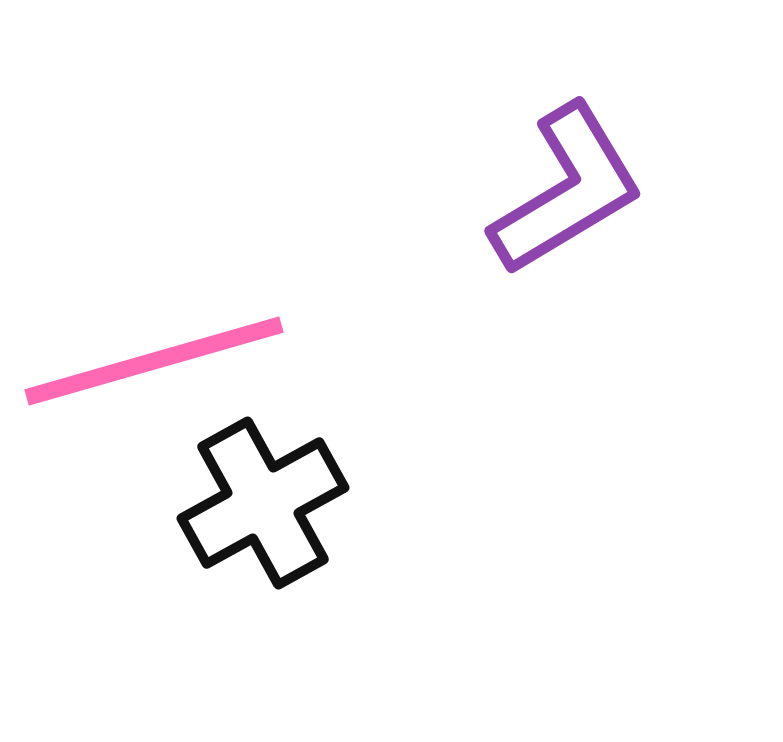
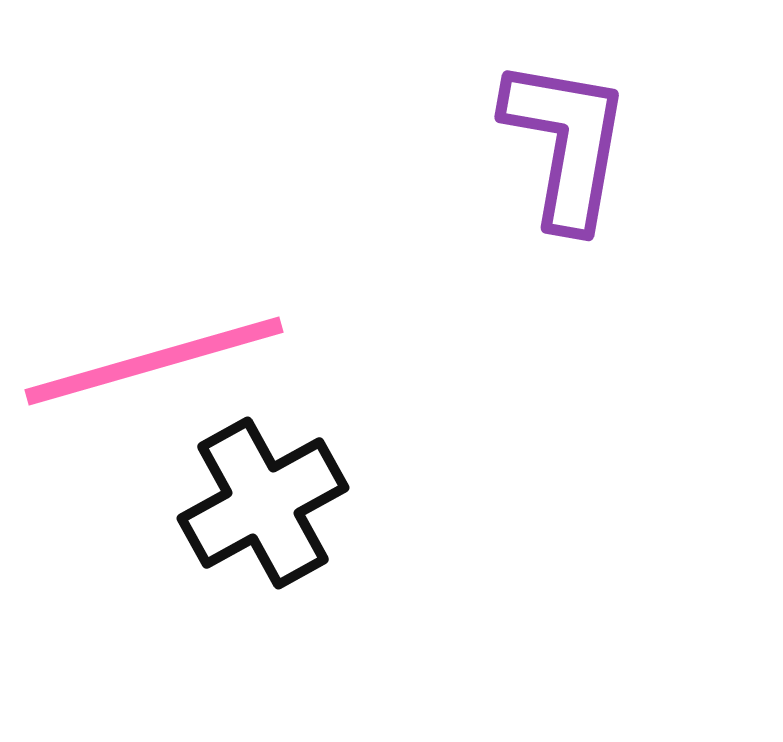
purple L-shape: moved 1 px left, 47 px up; rotated 49 degrees counterclockwise
